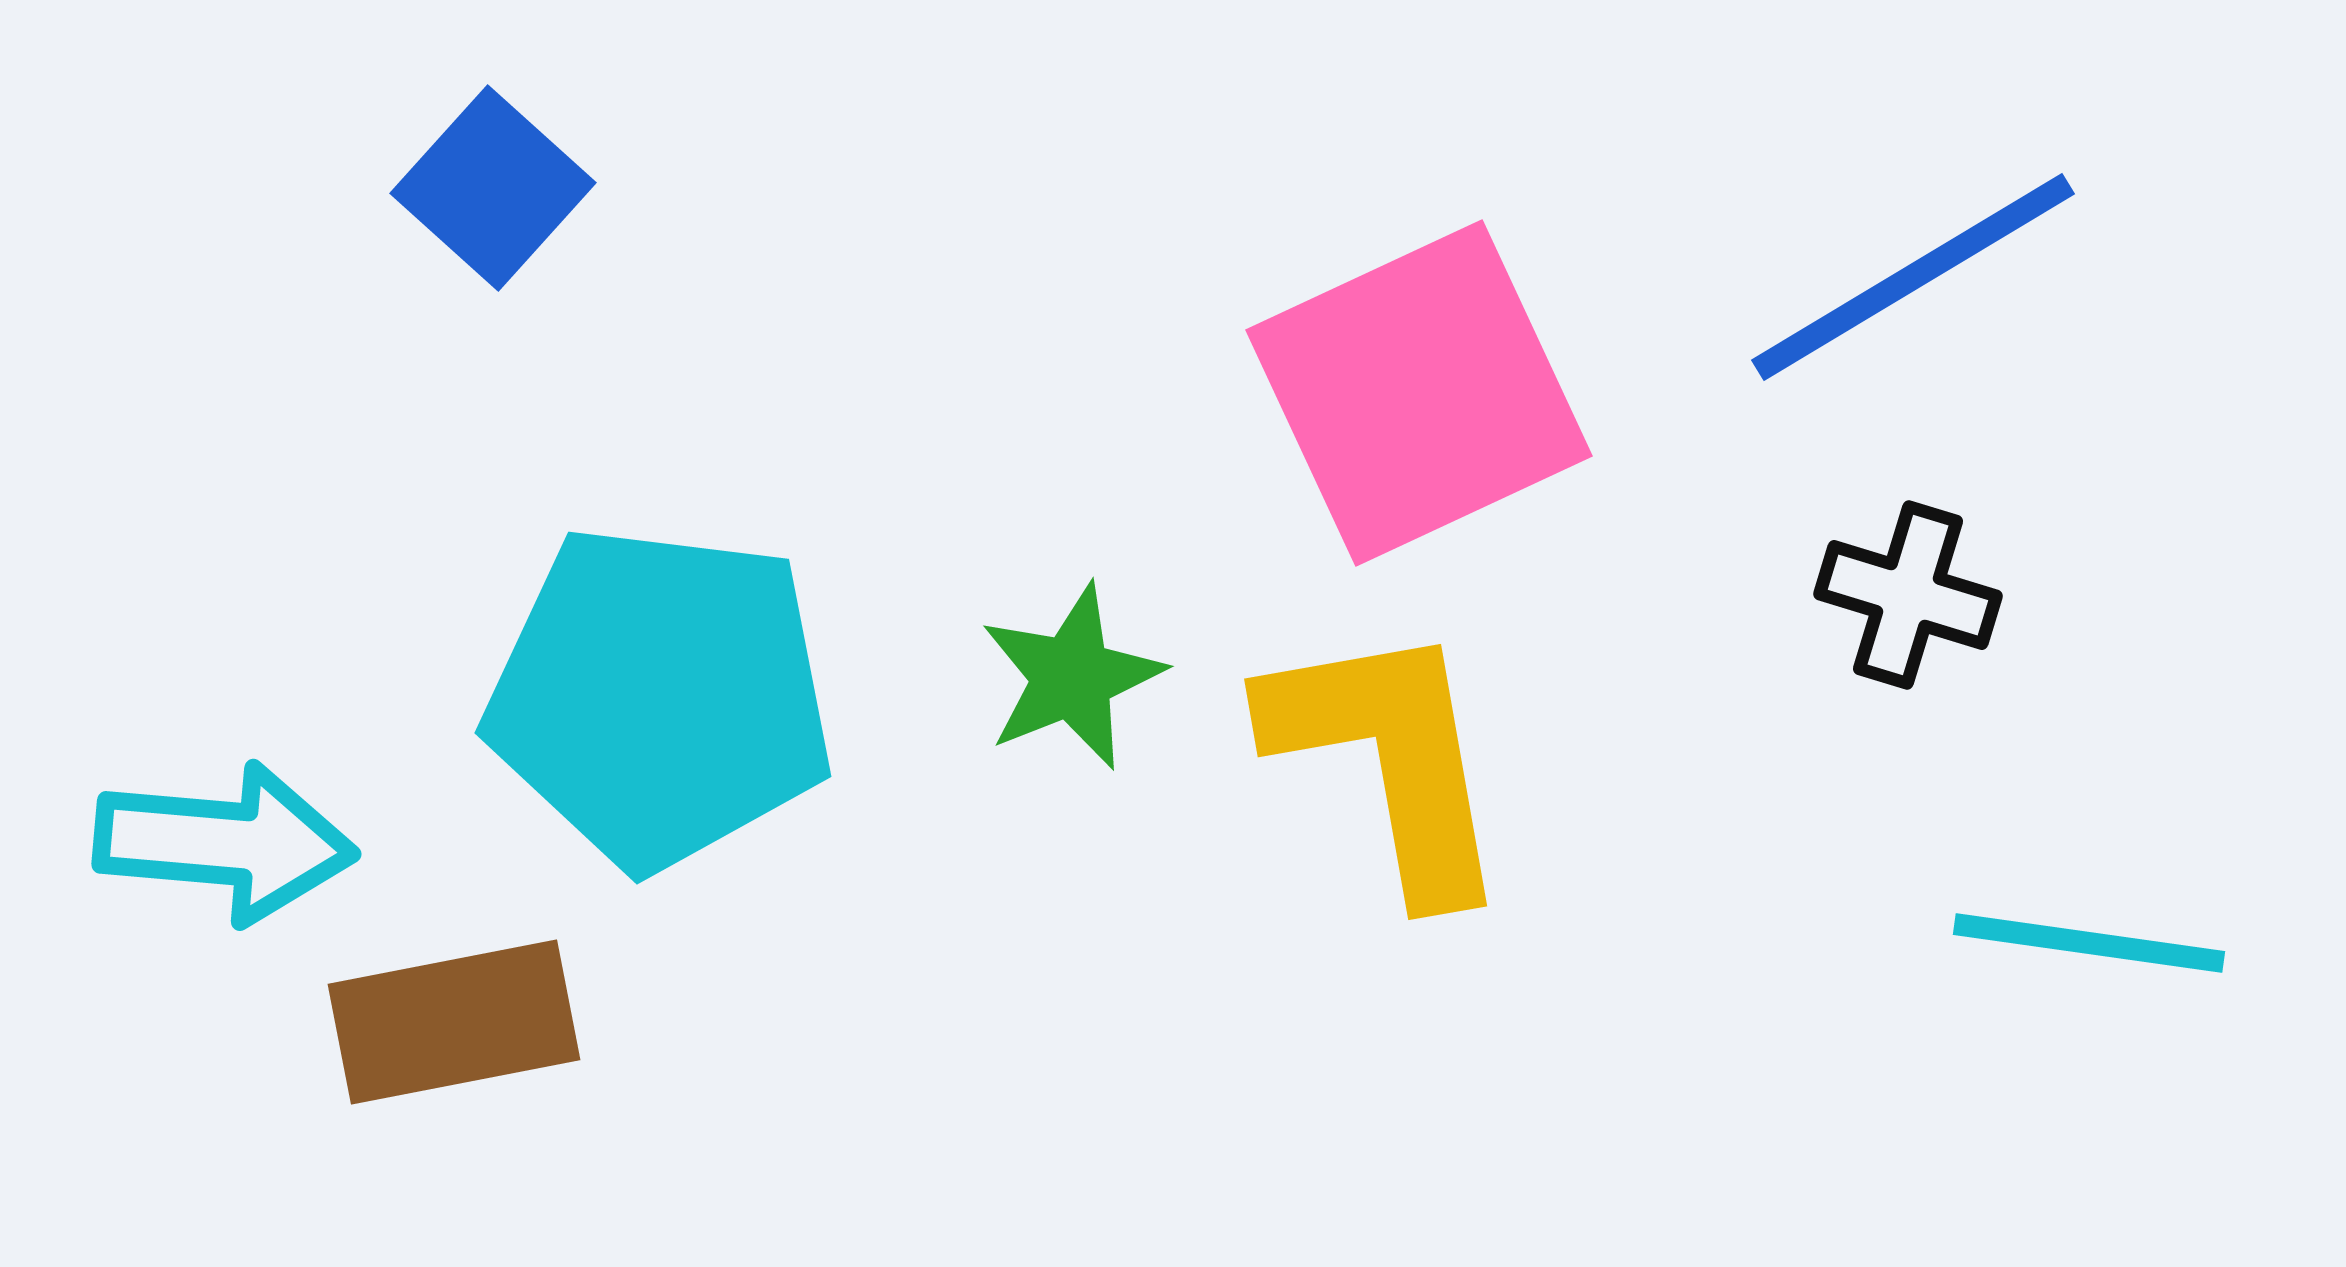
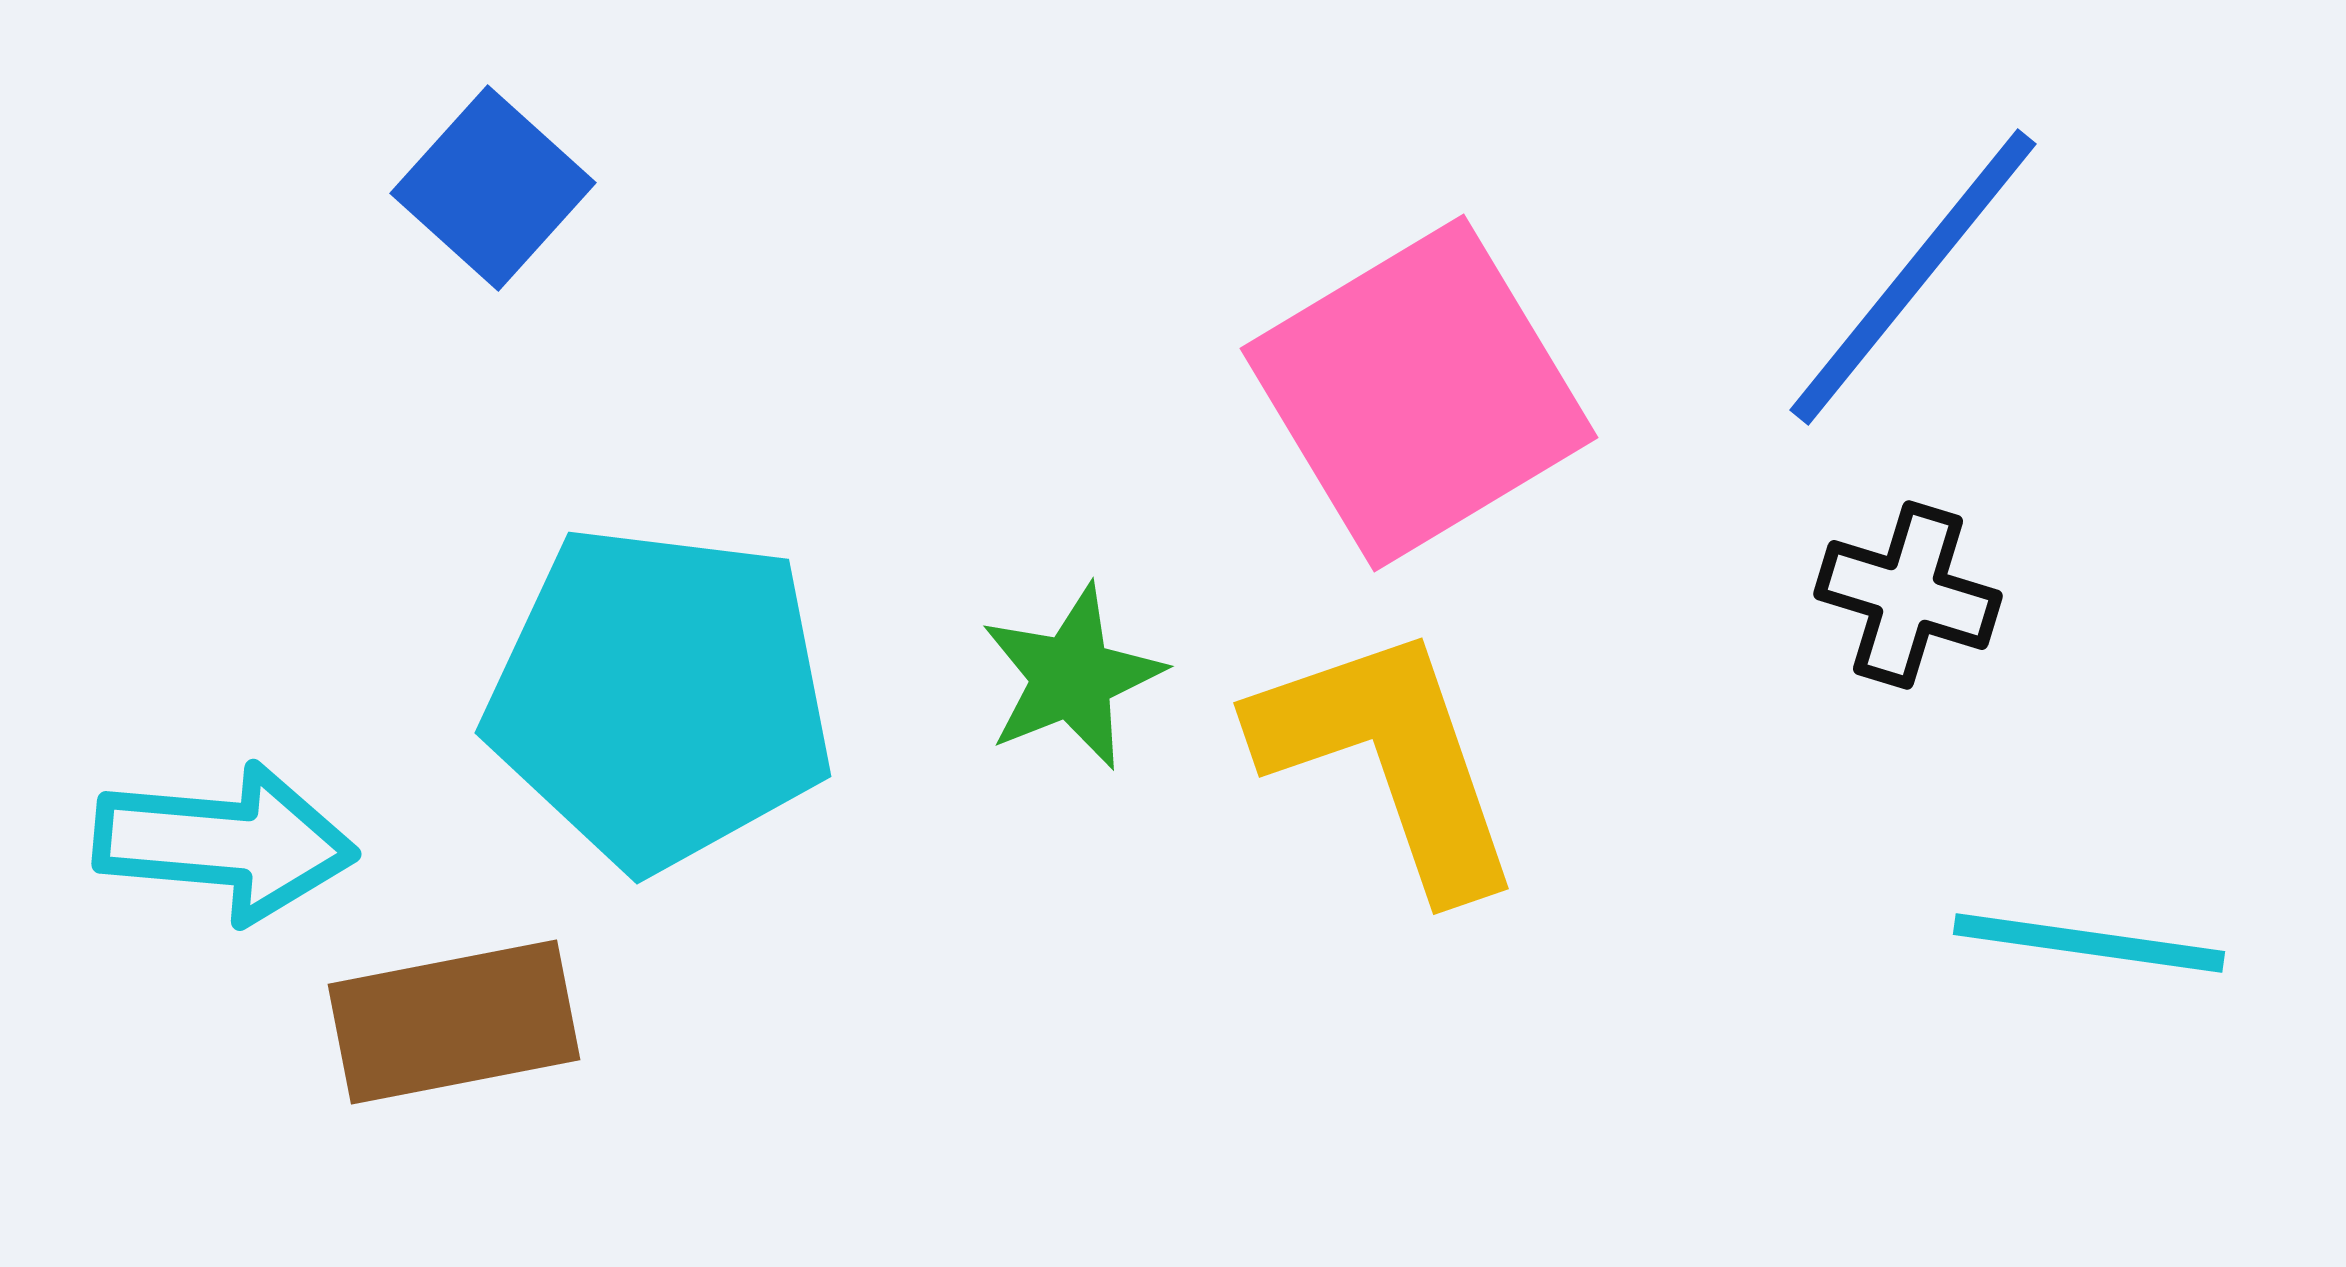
blue line: rotated 20 degrees counterclockwise
pink square: rotated 6 degrees counterclockwise
yellow L-shape: rotated 9 degrees counterclockwise
